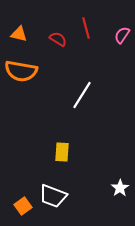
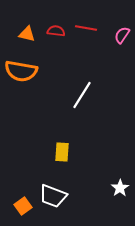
red line: rotated 65 degrees counterclockwise
orange triangle: moved 8 px right
red semicircle: moved 2 px left, 8 px up; rotated 24 degrees counterclockwise
